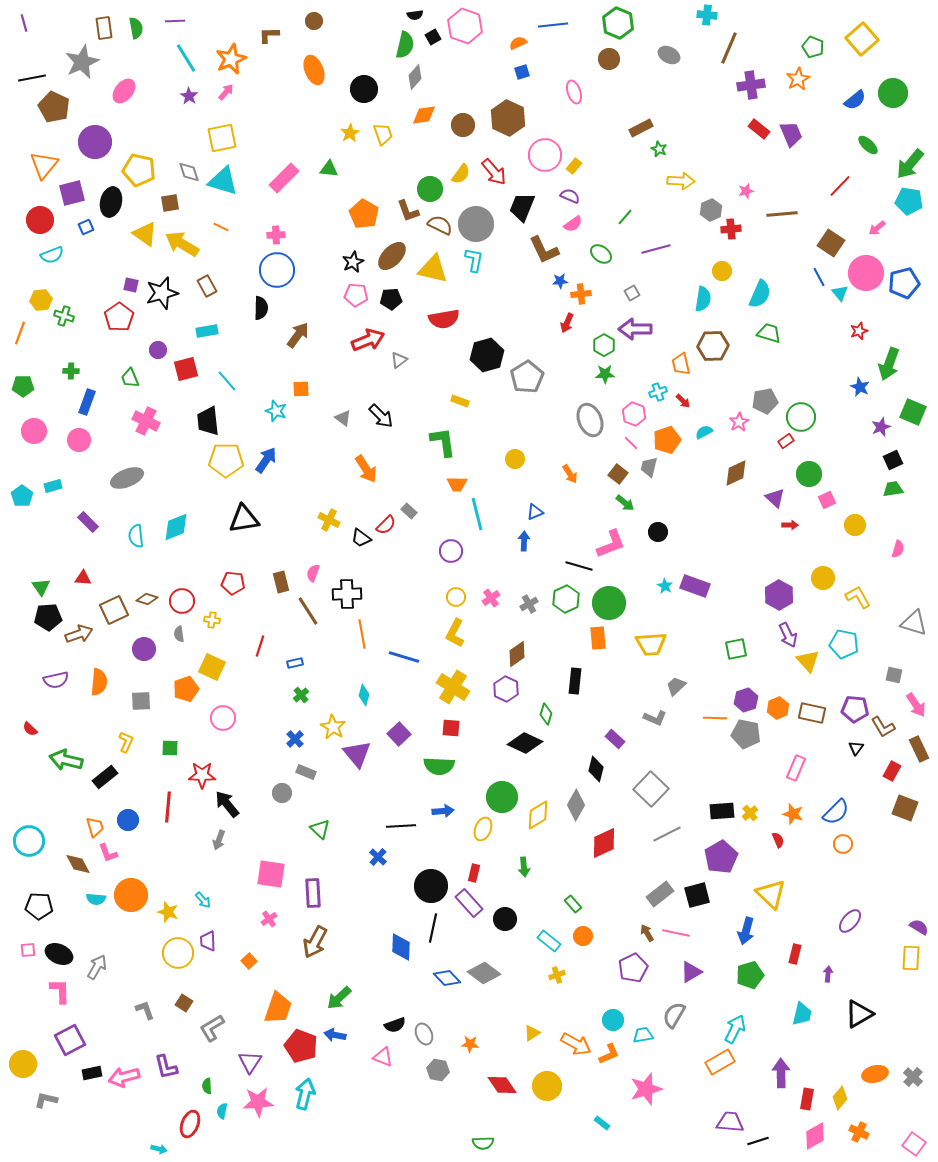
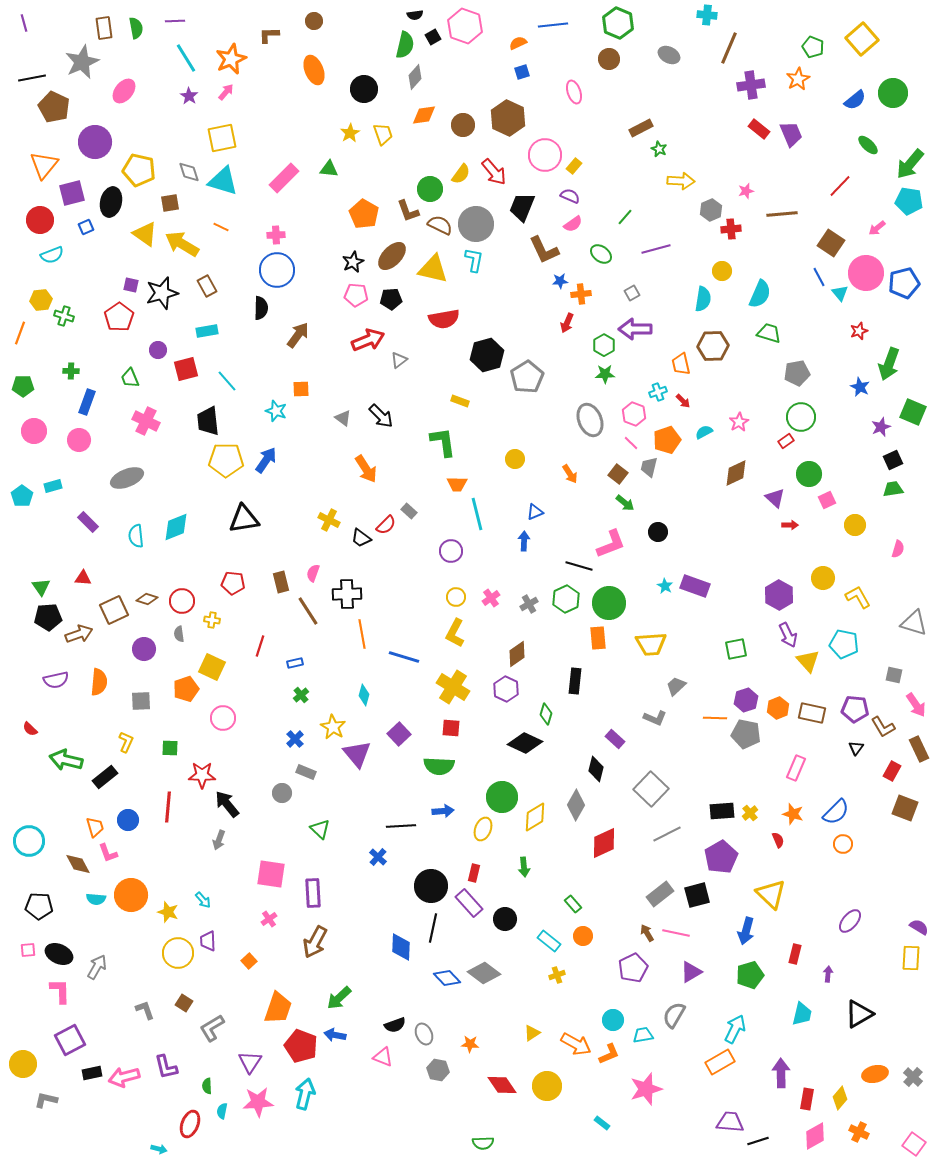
gray pentagon at (765, 401): moved 32 px right, 28 px up
yellow diamond at (538, 815): moved 3 px left, 2 px down
